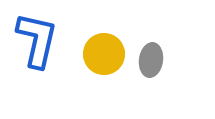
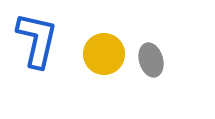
gray ellipse: rotated 24 degrees counterclockwise
